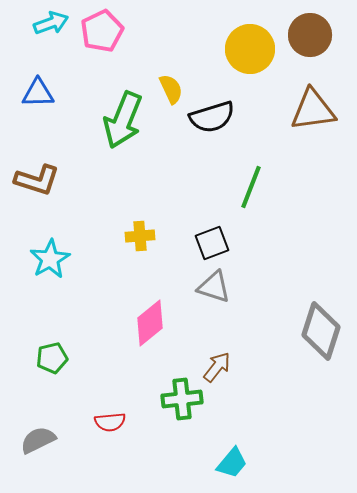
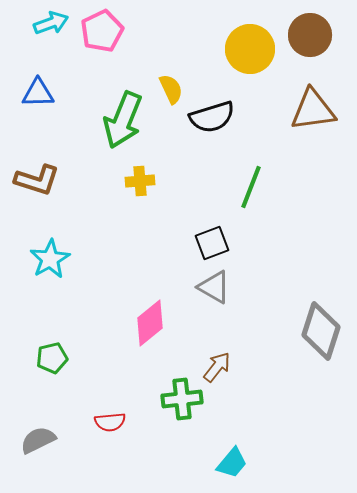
yellow cross: moved 55 px up
gray triangle: rotated 12 degrees clockwise
